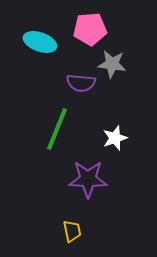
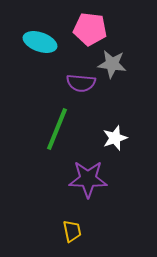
pink pentagon: rotated 12 degrees clockwise
